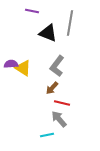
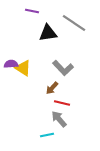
gray line: moved 4 px right; rotated 65 degrees counterclockwise
black triangle: rotated 30 degrees counterclockwise
gray L-shape: moved 6 px right, 2 px down; rotated 80 degrees counterclockwise
